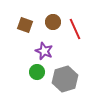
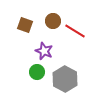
brown circle: moved 1 px up
red line: moved 2 px down; rotated 35 degrees counterclockwise
gray hexagon: rotated 15 degrees counterclockwise
